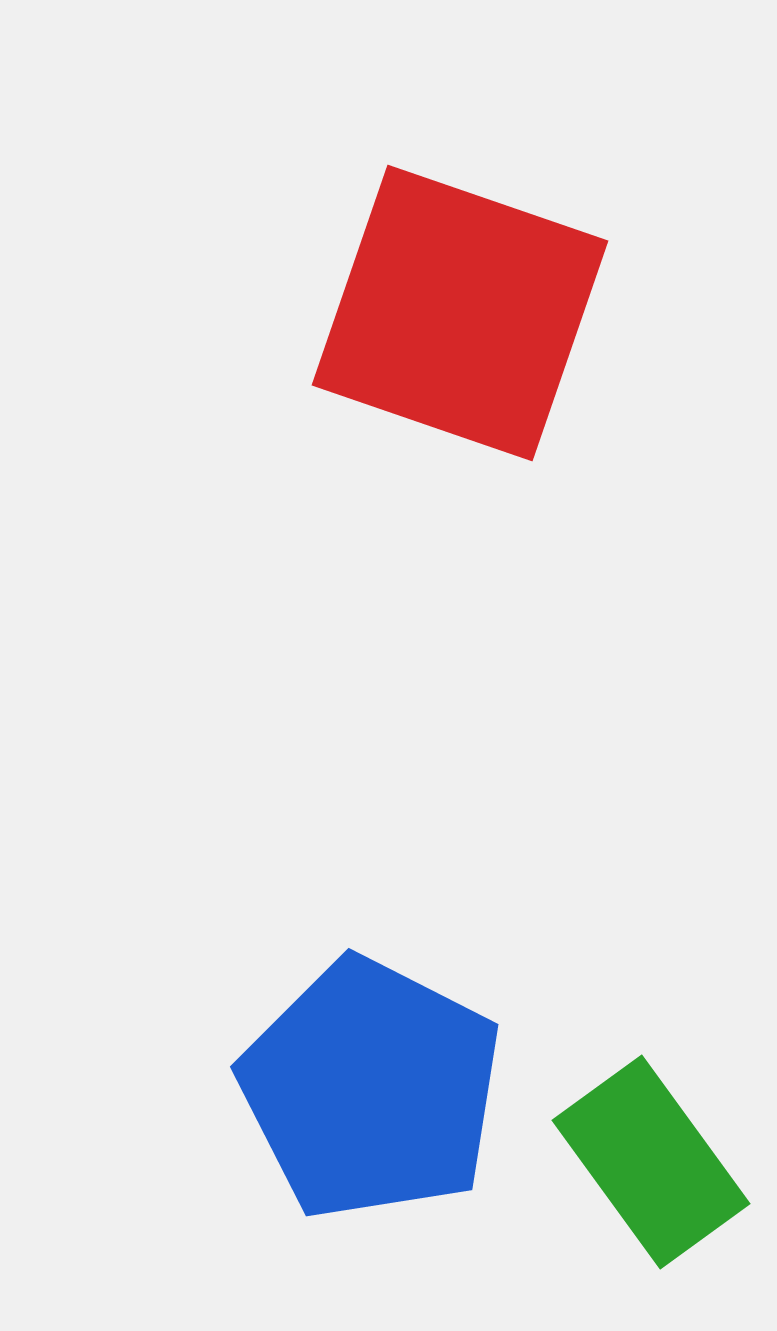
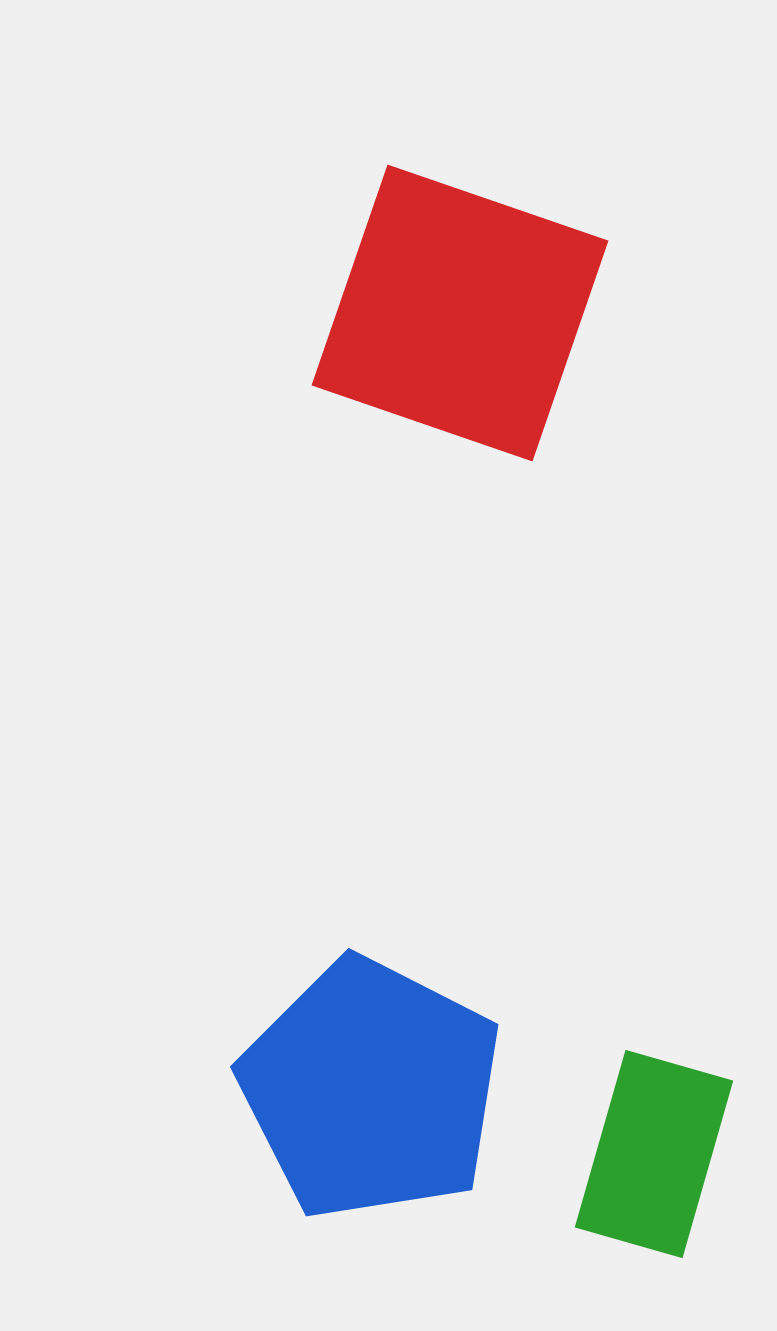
green rectangle: moved 3 px right, 8 px up; rotated 52 degrees clockwise
